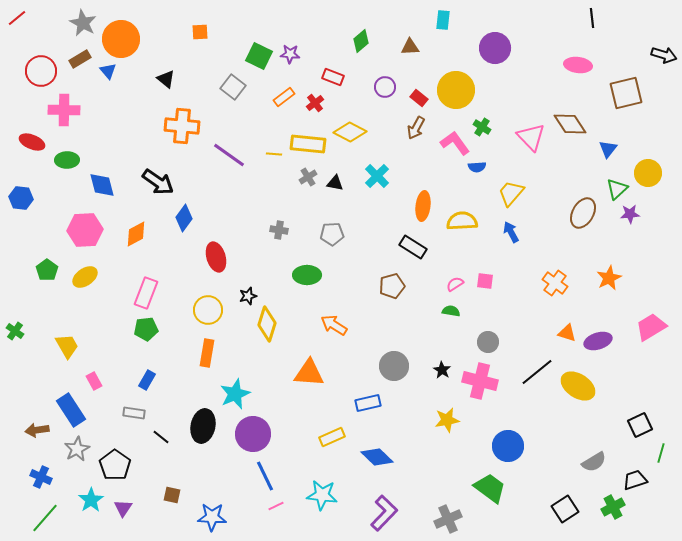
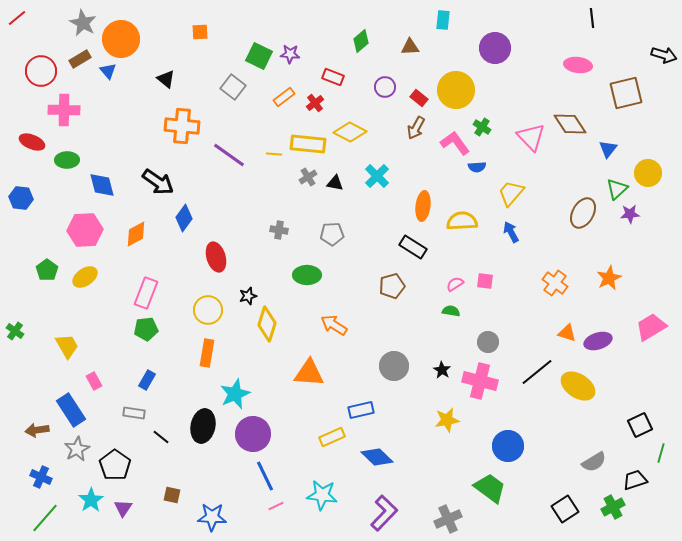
blue rectangle at (368, 403): moved 7 px left, 7 px down
